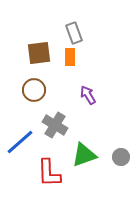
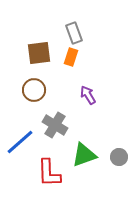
orange rectangle: moved 1 px right; rotated 18 degrees clockwise
gray circle: moved 2 px left
